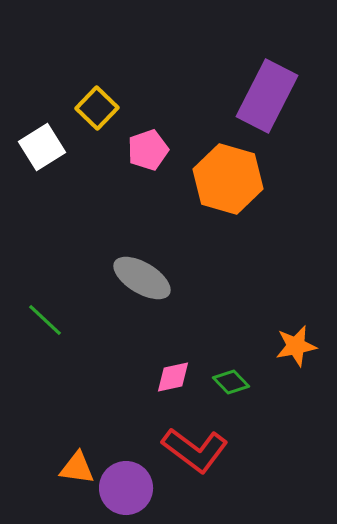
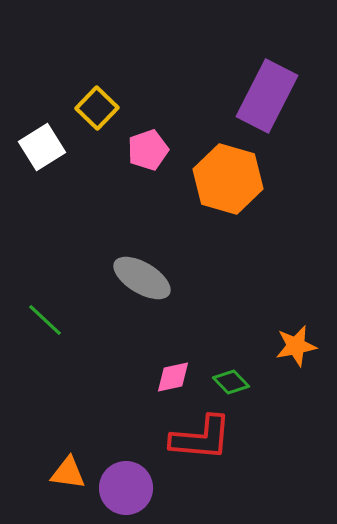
red L-shape: moved 6 px right, 12 px up; rotated 32 degrees counterclockwise
orange triangle: moved 9 px left, 5 px down
